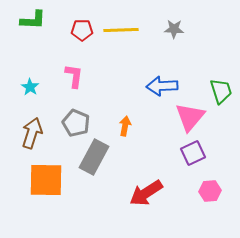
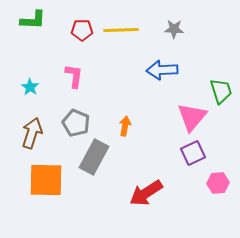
blue arrow: moved 16 px up
pink triangle: moved 2 px right
pink hexagon: moved 8 px right, 8 px up
